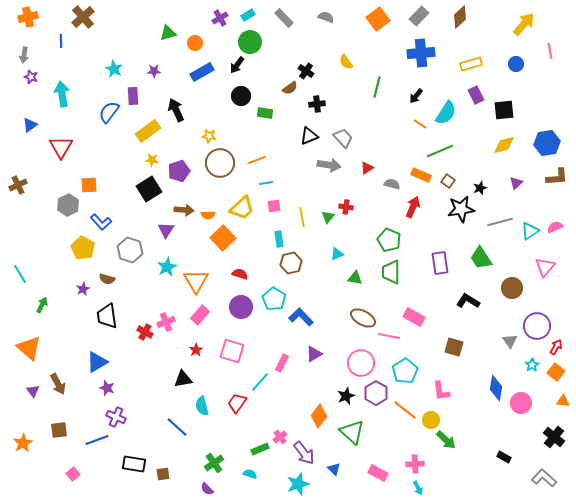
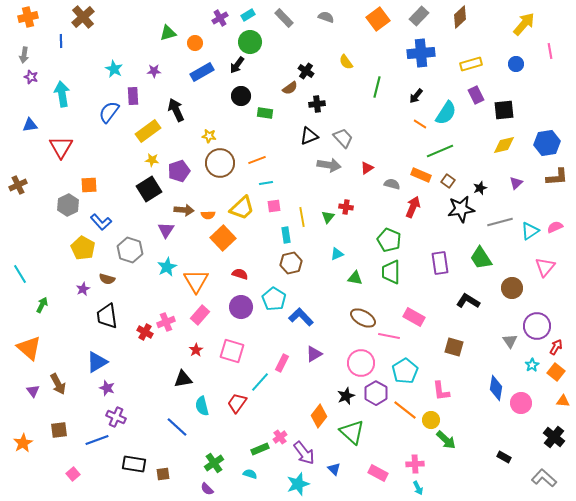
blue triangle at (30, 125): rotated 28 degrees clockwise
cyan rectangle at (279, 239): moved 7 px right, 4 px up
